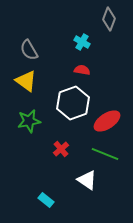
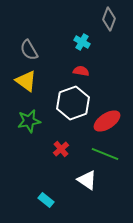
red semicircle: moved 1 px left, 1 px down
